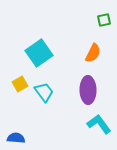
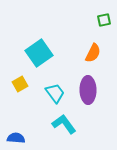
cyan trapezoid: moved 11 px right, 1 px down
cyan L-shape: moved 35 px left
